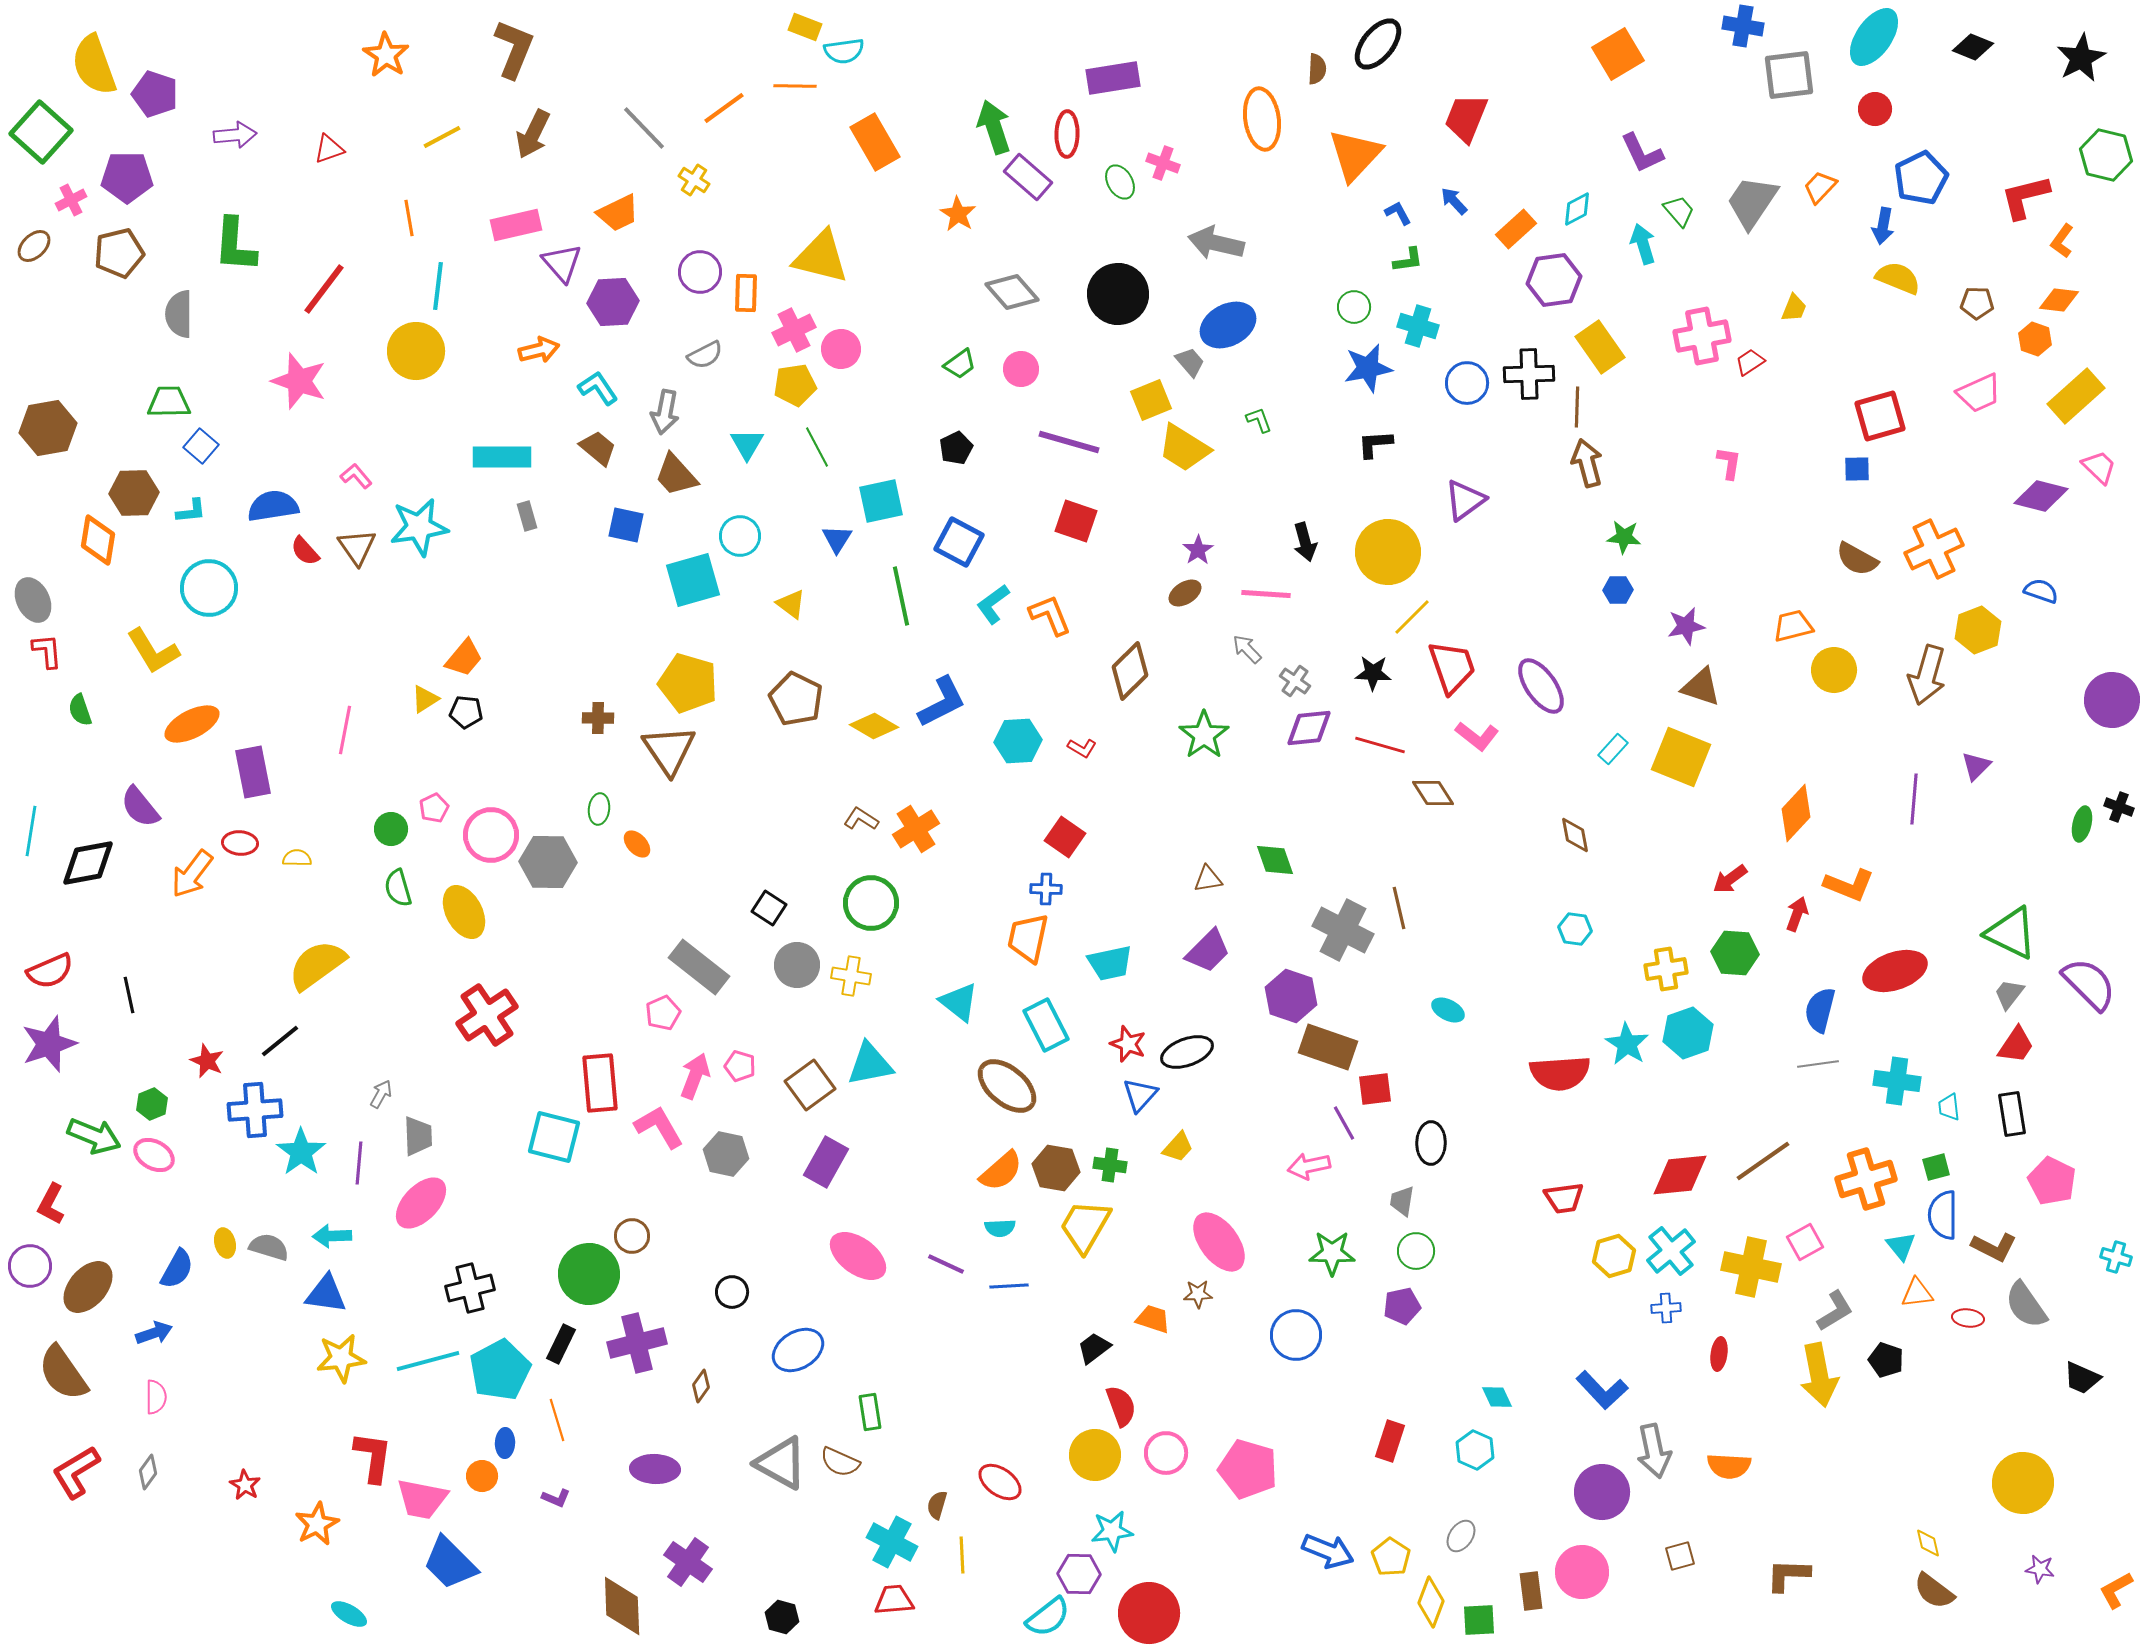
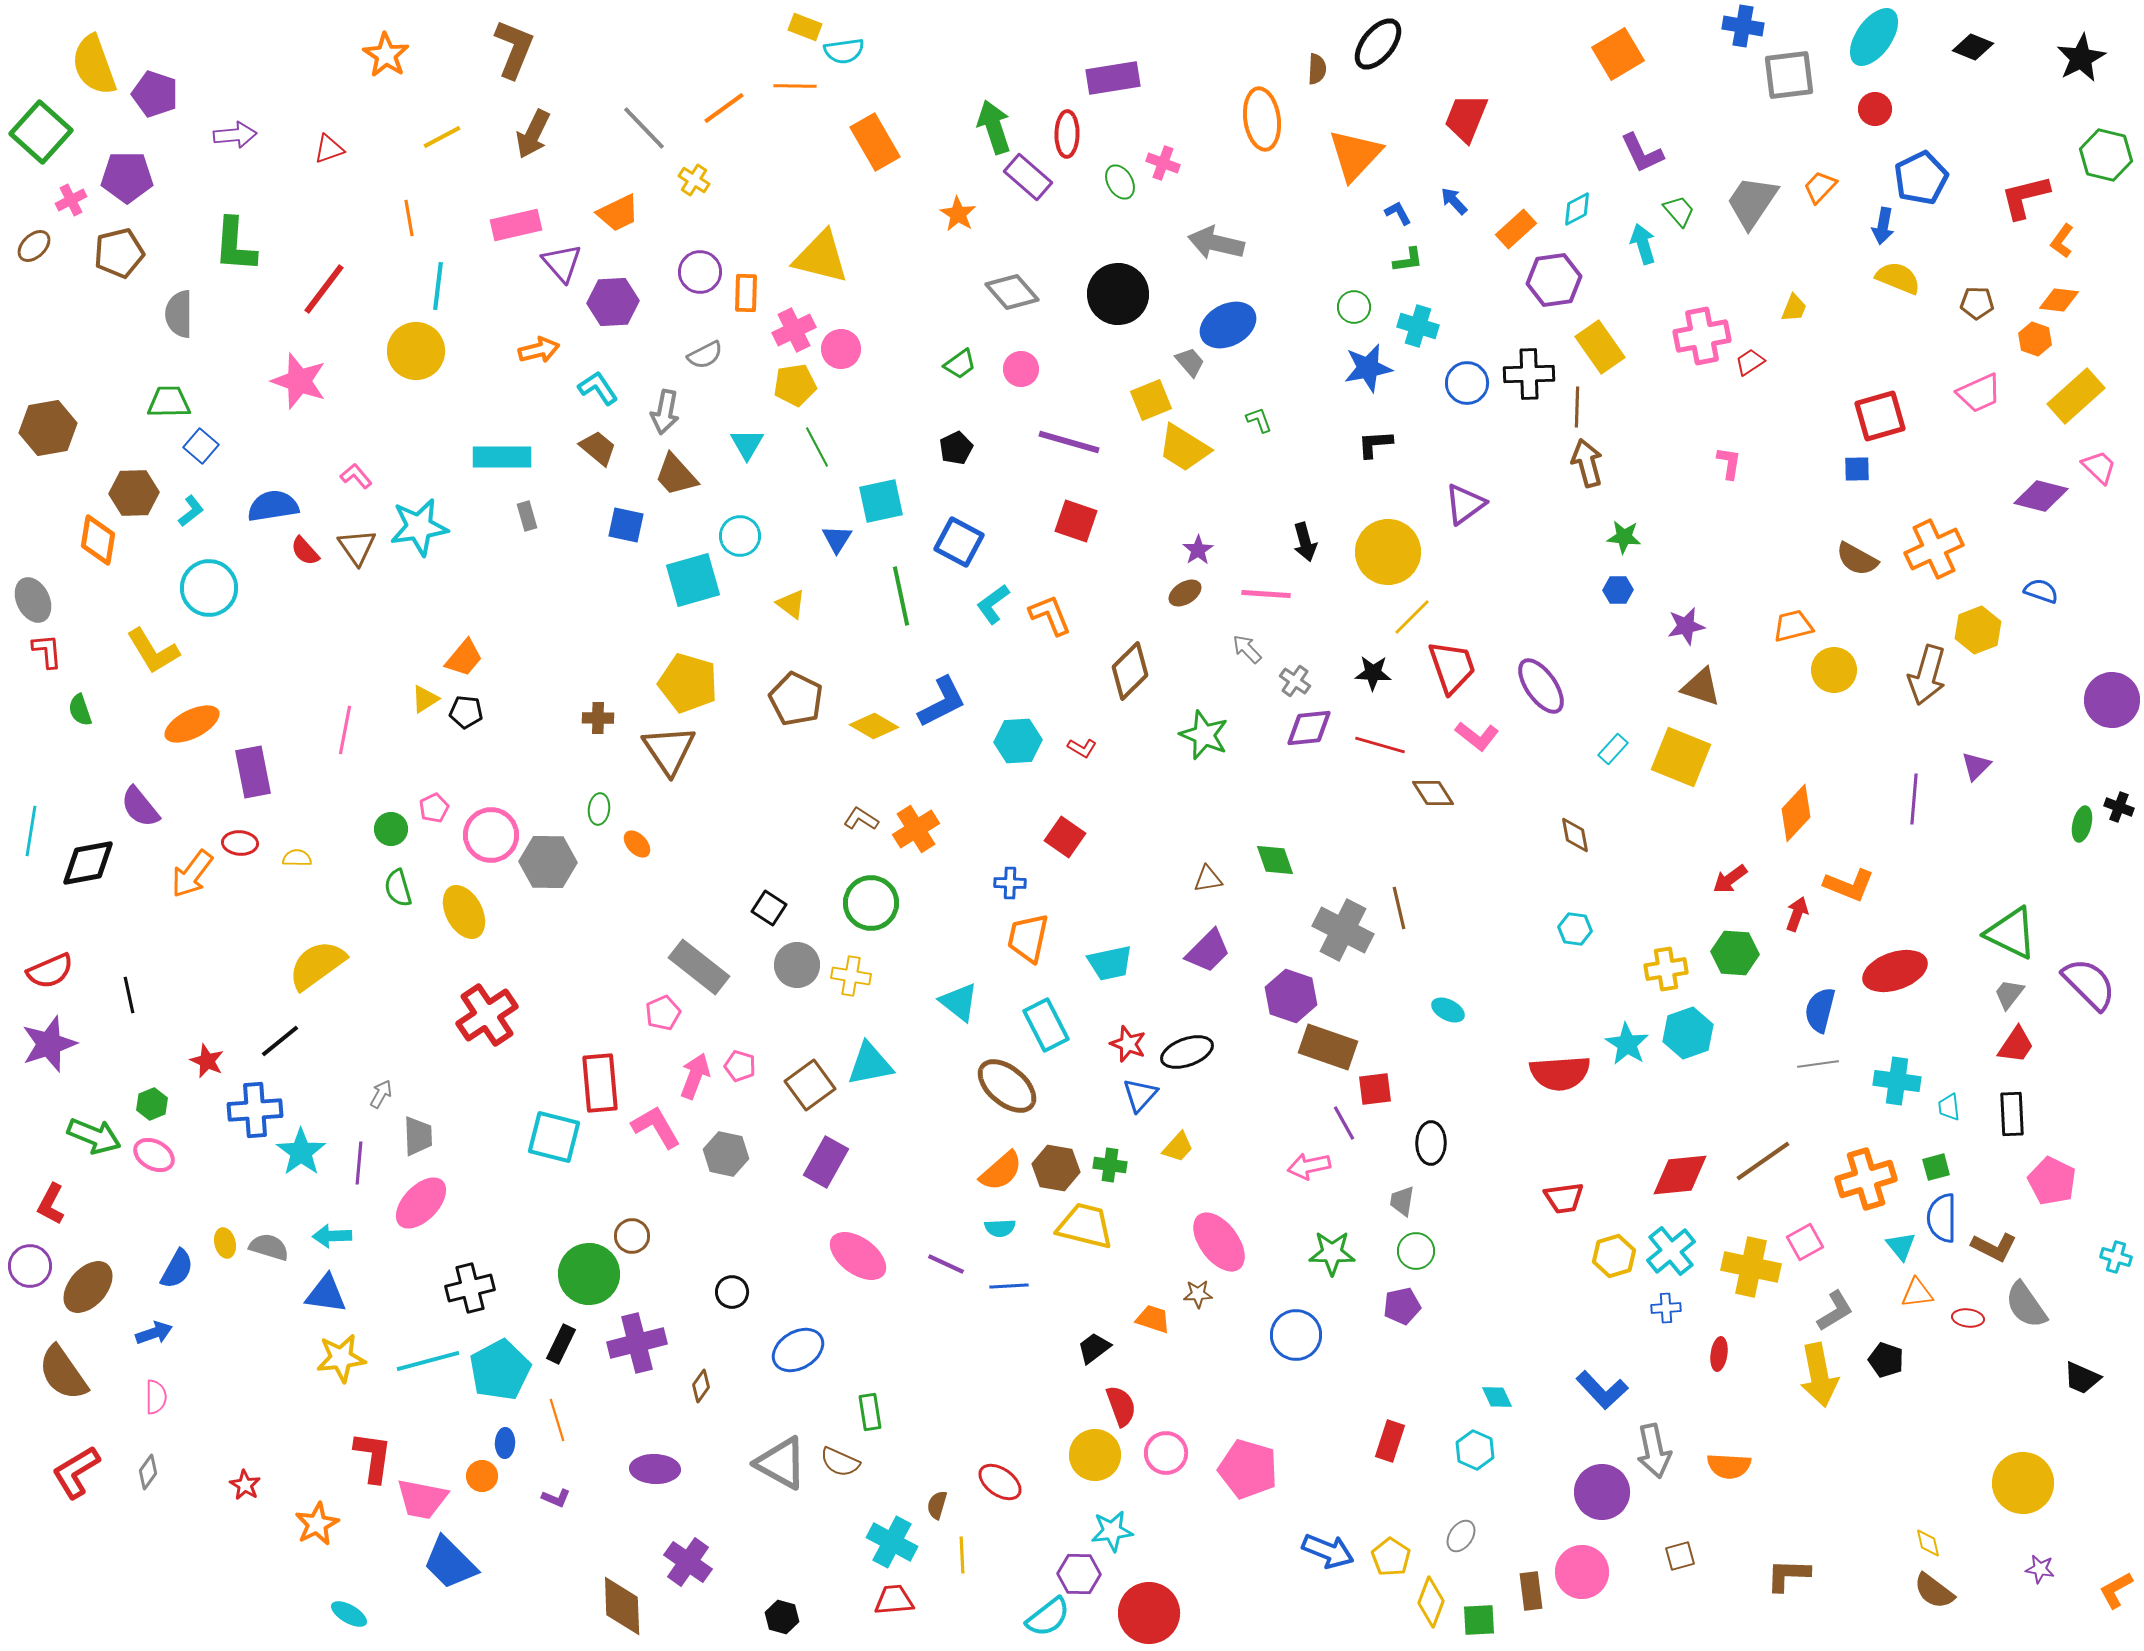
purple triangle at (1465, 500): moved 4 px down
cyan L-shape at (191, 511): rotated 32 degrees counterclockwise
green star at (1204, 735): rotated 15 degrees counterclockwise
blue cross at (1046, 889): moved 36 px left, 6 px up
black rectangle at (2012, 1114): rotated 6 degrees clockwise
pink L-shape at (659, 1127): moved 3 px left
blue semicircle at (1943, 1215): moved 1 px left, 3 px down
yellow trapezoid at (1085, 1226): rotated 74 degrees clockwise
